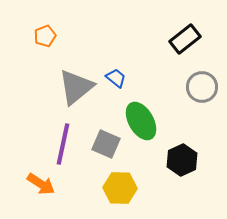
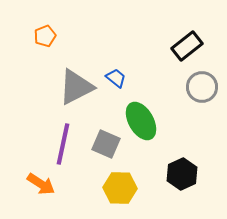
black rectangle: moved 2 px right, 7 px down
gray triangle: rotated 12 degrees clockwise
black hexagon: moved 14 px down
